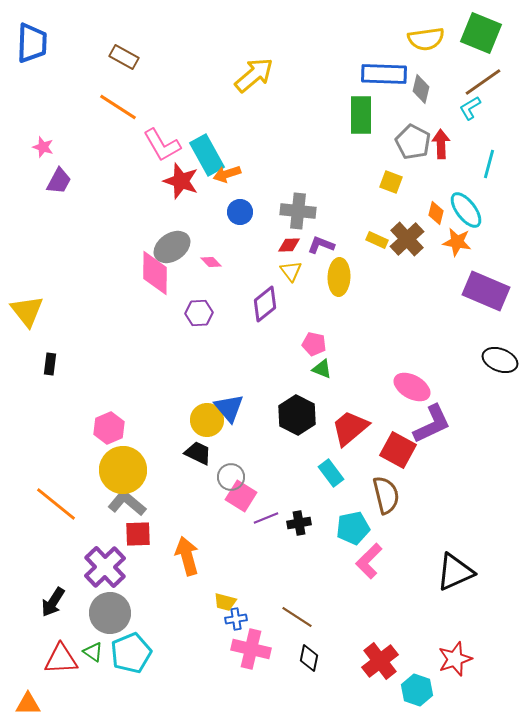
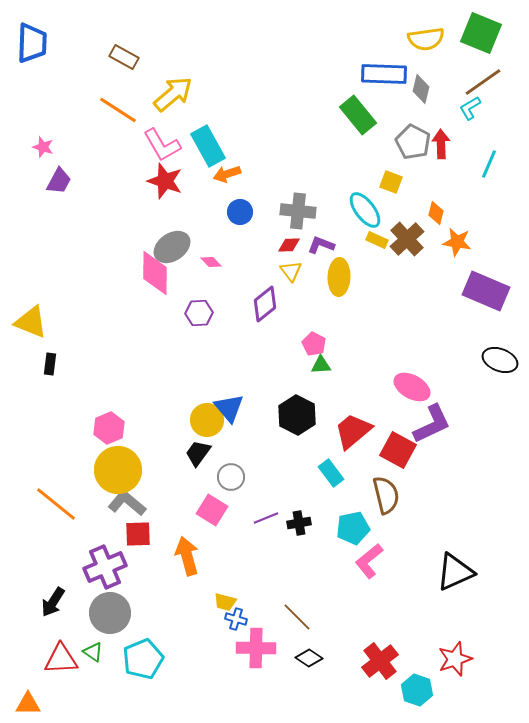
yellow arrow at (254, 75): moved 81 px left, 19 px down
orange line at (118, 107): moved 3 px down
green rectangle at (361, 115): moved 3 px left; rotated 39 degrees counterclockwise
cyan rectangle at (207, 155): moved 1 px right, 9 px up
cyan line at (489, 164): rotated 8 degrees clockwise
red star at (181, 181): moved 16 px left
cyan ellipse at (466, 210): moved 101 px left
yellow triangle at (27, 311): moved 4 px right, 11 px down; rotated 30 degrees counterclockwise
pink pentagon at (314, 344): rotated 15 degrees clockwise
green triangle at (322, 369): moved 1 px left, 4 px up; rotated 25 degrees counterclockwise
red trapezoid at (350, 428): moved 3 px right, 3 px down
black trapezoid at (198, 453): rotated 80 degrees counterclockwise
yellow circle at (123, 470): moved 5 px left
pink square at (241, 496): moved 29 px left, 14 px down
pink L-shape at (369, 561): rotated 6 degrees clockwise
purple cross at (105, 567): rotated 21 degrees clockwise
brown line at (297, 617): rotated 12 degrees clockwise
blue cross at (236, 619): rotated 25 degrees clockwise
pink cross at (251, 649): moved 5 px right, 1 px up; rotated 12 degrees counterclockwise
cyan pentagon at (131, 653): moved 12 px right, 6 px down
black diamond at (309, 658): rotated 68 degrees counterclockwise
